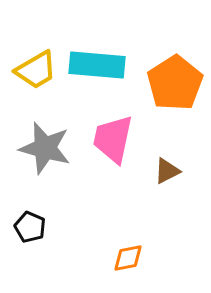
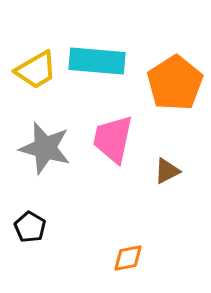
cyan rectangle: moved 4 px up
black pentagon: rotated 8 degrees clockwise
